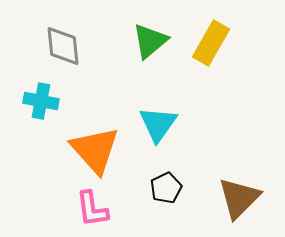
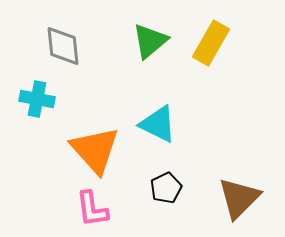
cyan cross: moved 4 px left, 2 px up
cyan triangle: rotated 39 degrees counterclockwise
